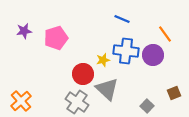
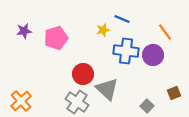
orange line: moved 2 px up
yellow star: moved 30 px up
